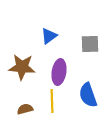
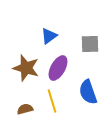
brown star: moved 4 px right, 1 px down; rotated 12 degrees clockwise
purple ellipse: moved 1 px left, 4 px up; rotated 20 degrees clockwise
blue semicircle: moved 3 px up
yellow line: rotated 15 degrees counterclockwise
